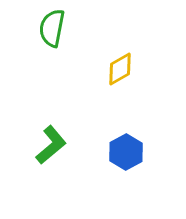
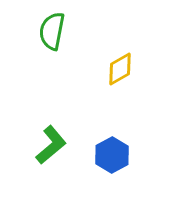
green semicircle: moved 3 px down
blue hexagon: moved 14 px left, 3 px down
